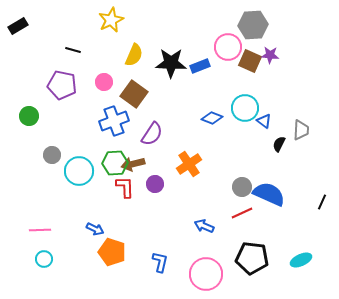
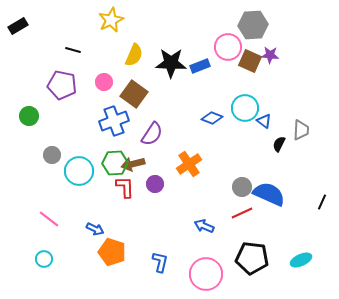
pink line at (40, 230): moved 9 px right, 11 px up; rotated 40 degrees clockwise
